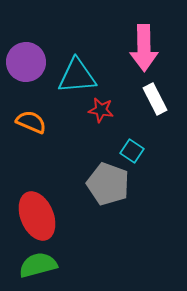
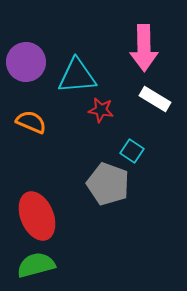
white rectangle: rotated 32 degrees counterclockwise
green semicircle: moved 2 px left
